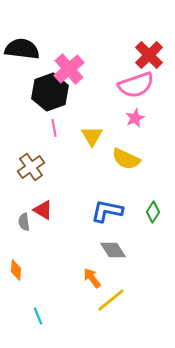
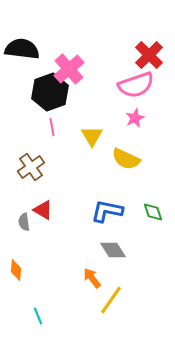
pink line: moved 2 px left, 1 px up
green diamond: rotated 50 degrees counterclockwise
yellow line: rotated 16 degrees counterclockwise
